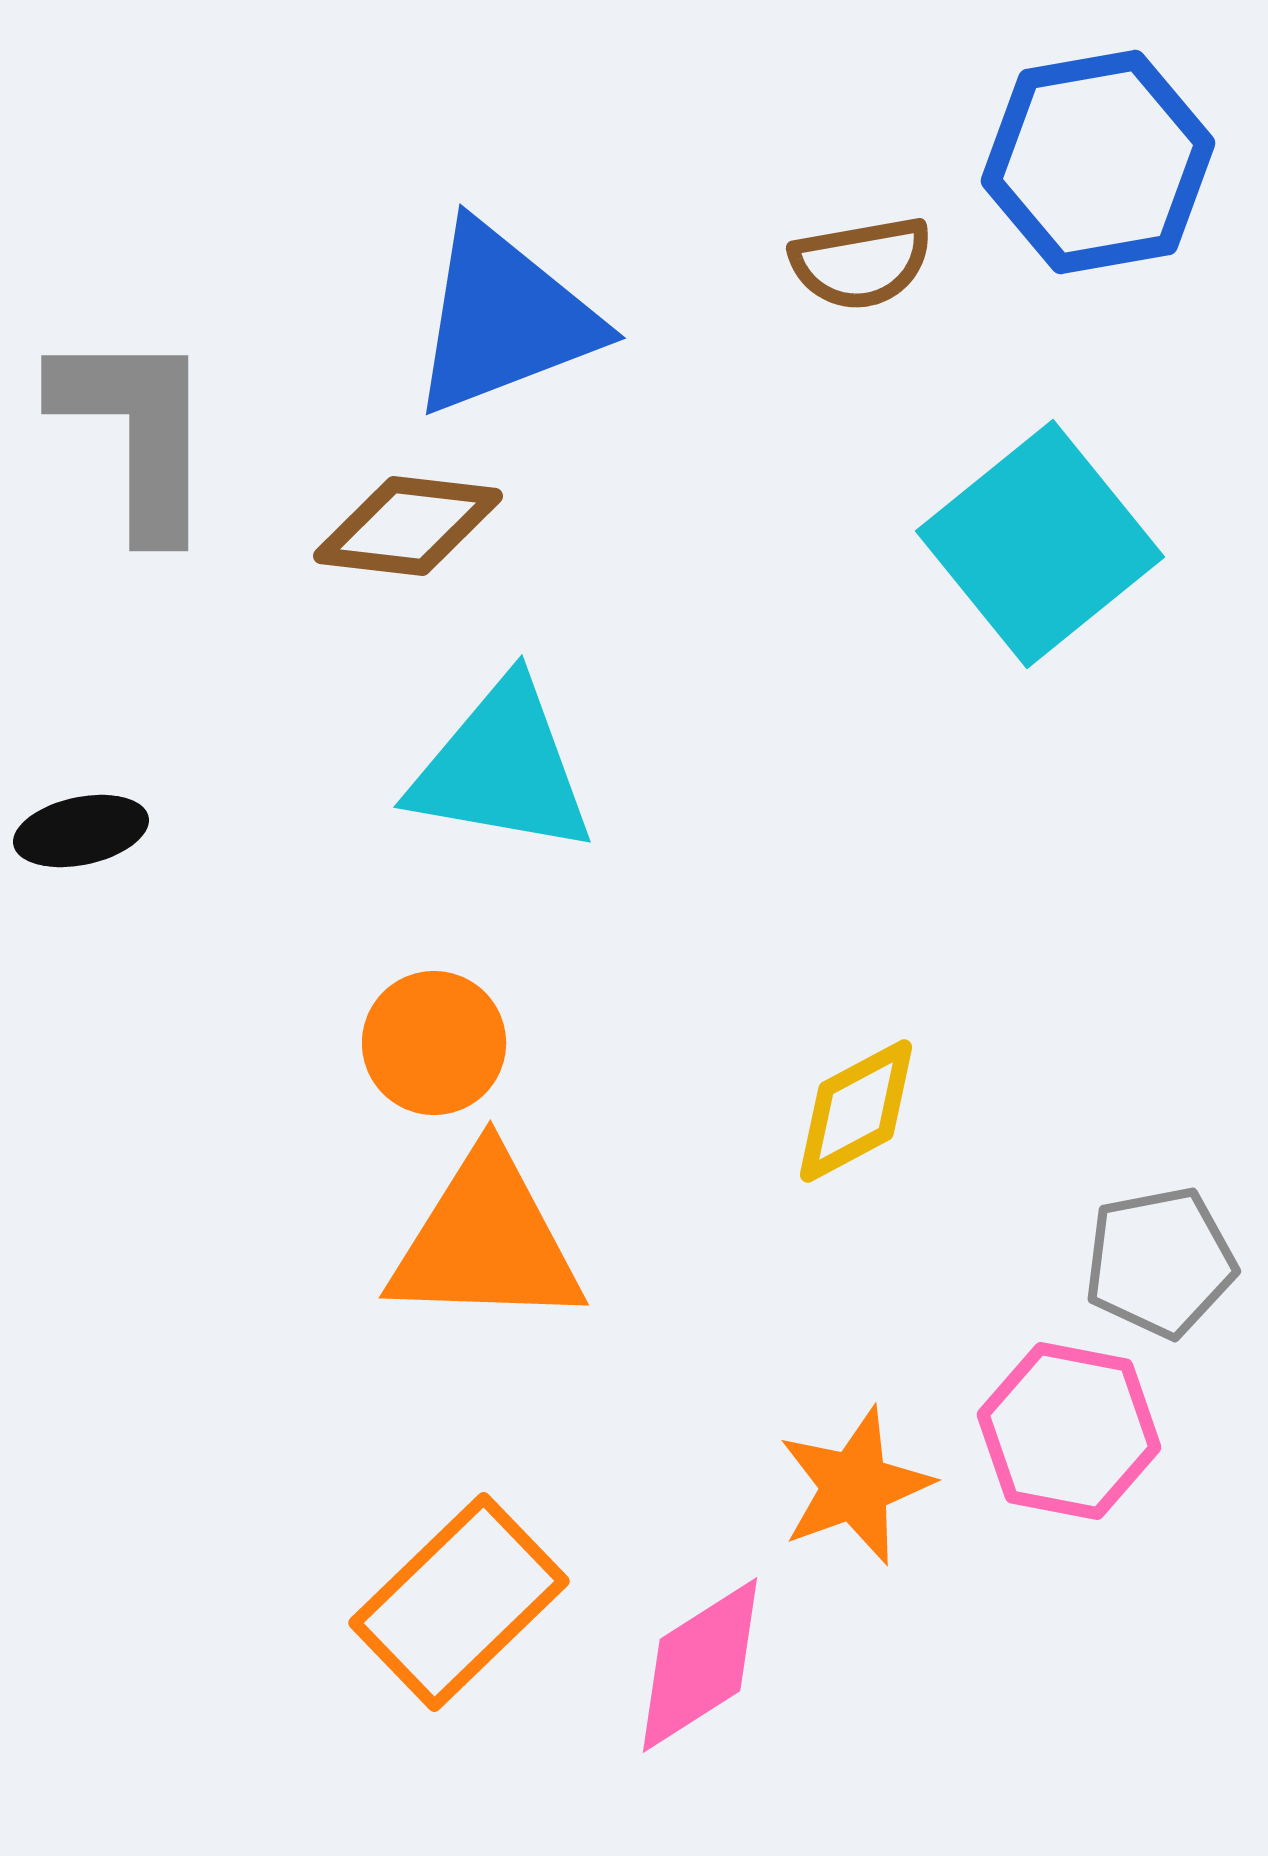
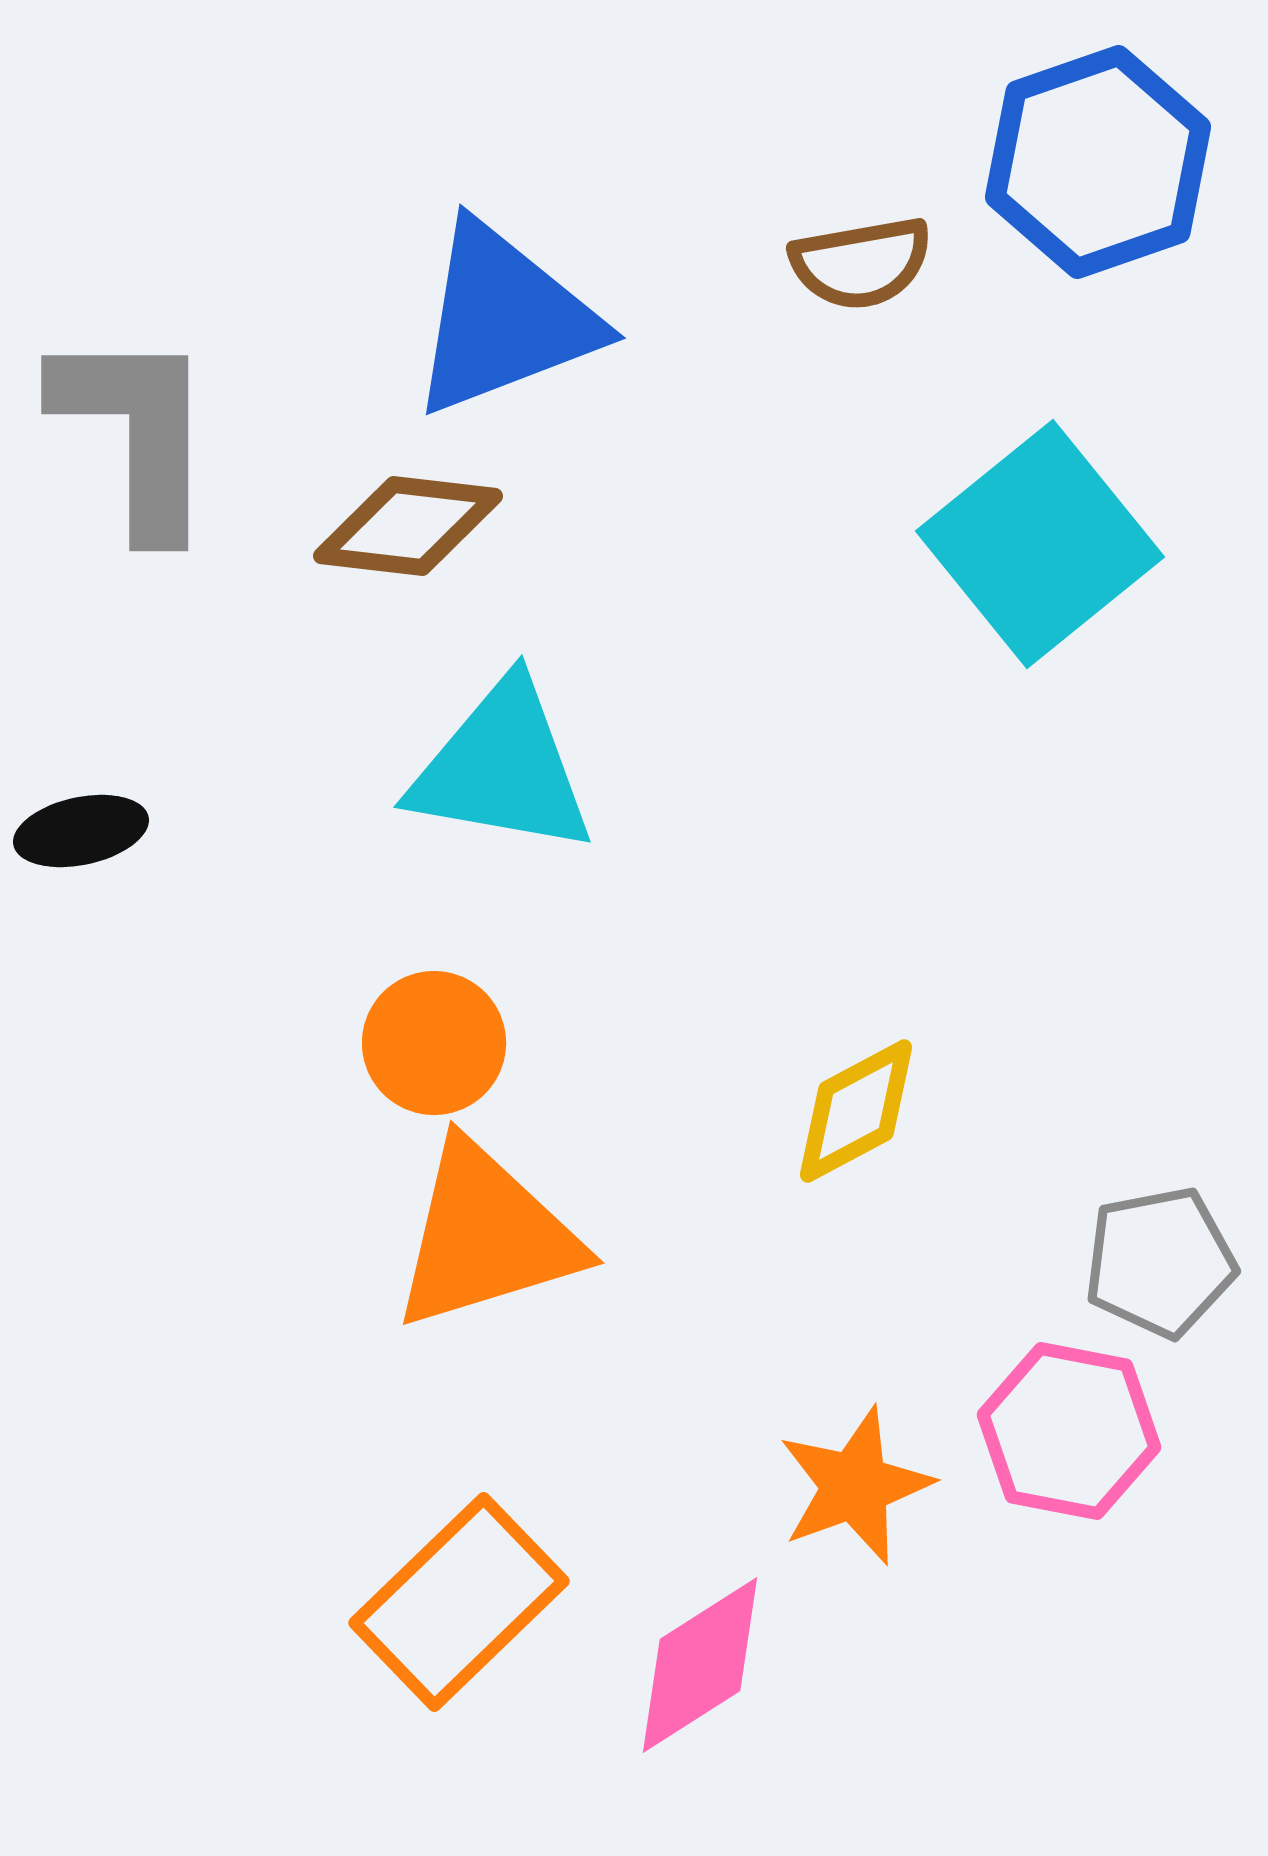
blue hexagon: rotated 9 degrees counterclockwise
orange triangle: moved 5 px up; rotated 19 degrees counterclockwise
